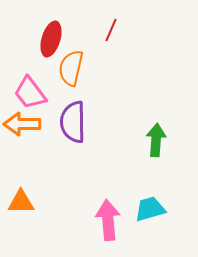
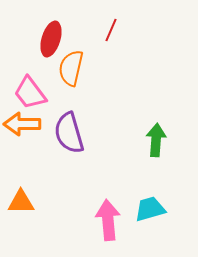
purple semicircle: moved 4 px left, 11 px down; rotated 15 degrees counterclockwise
